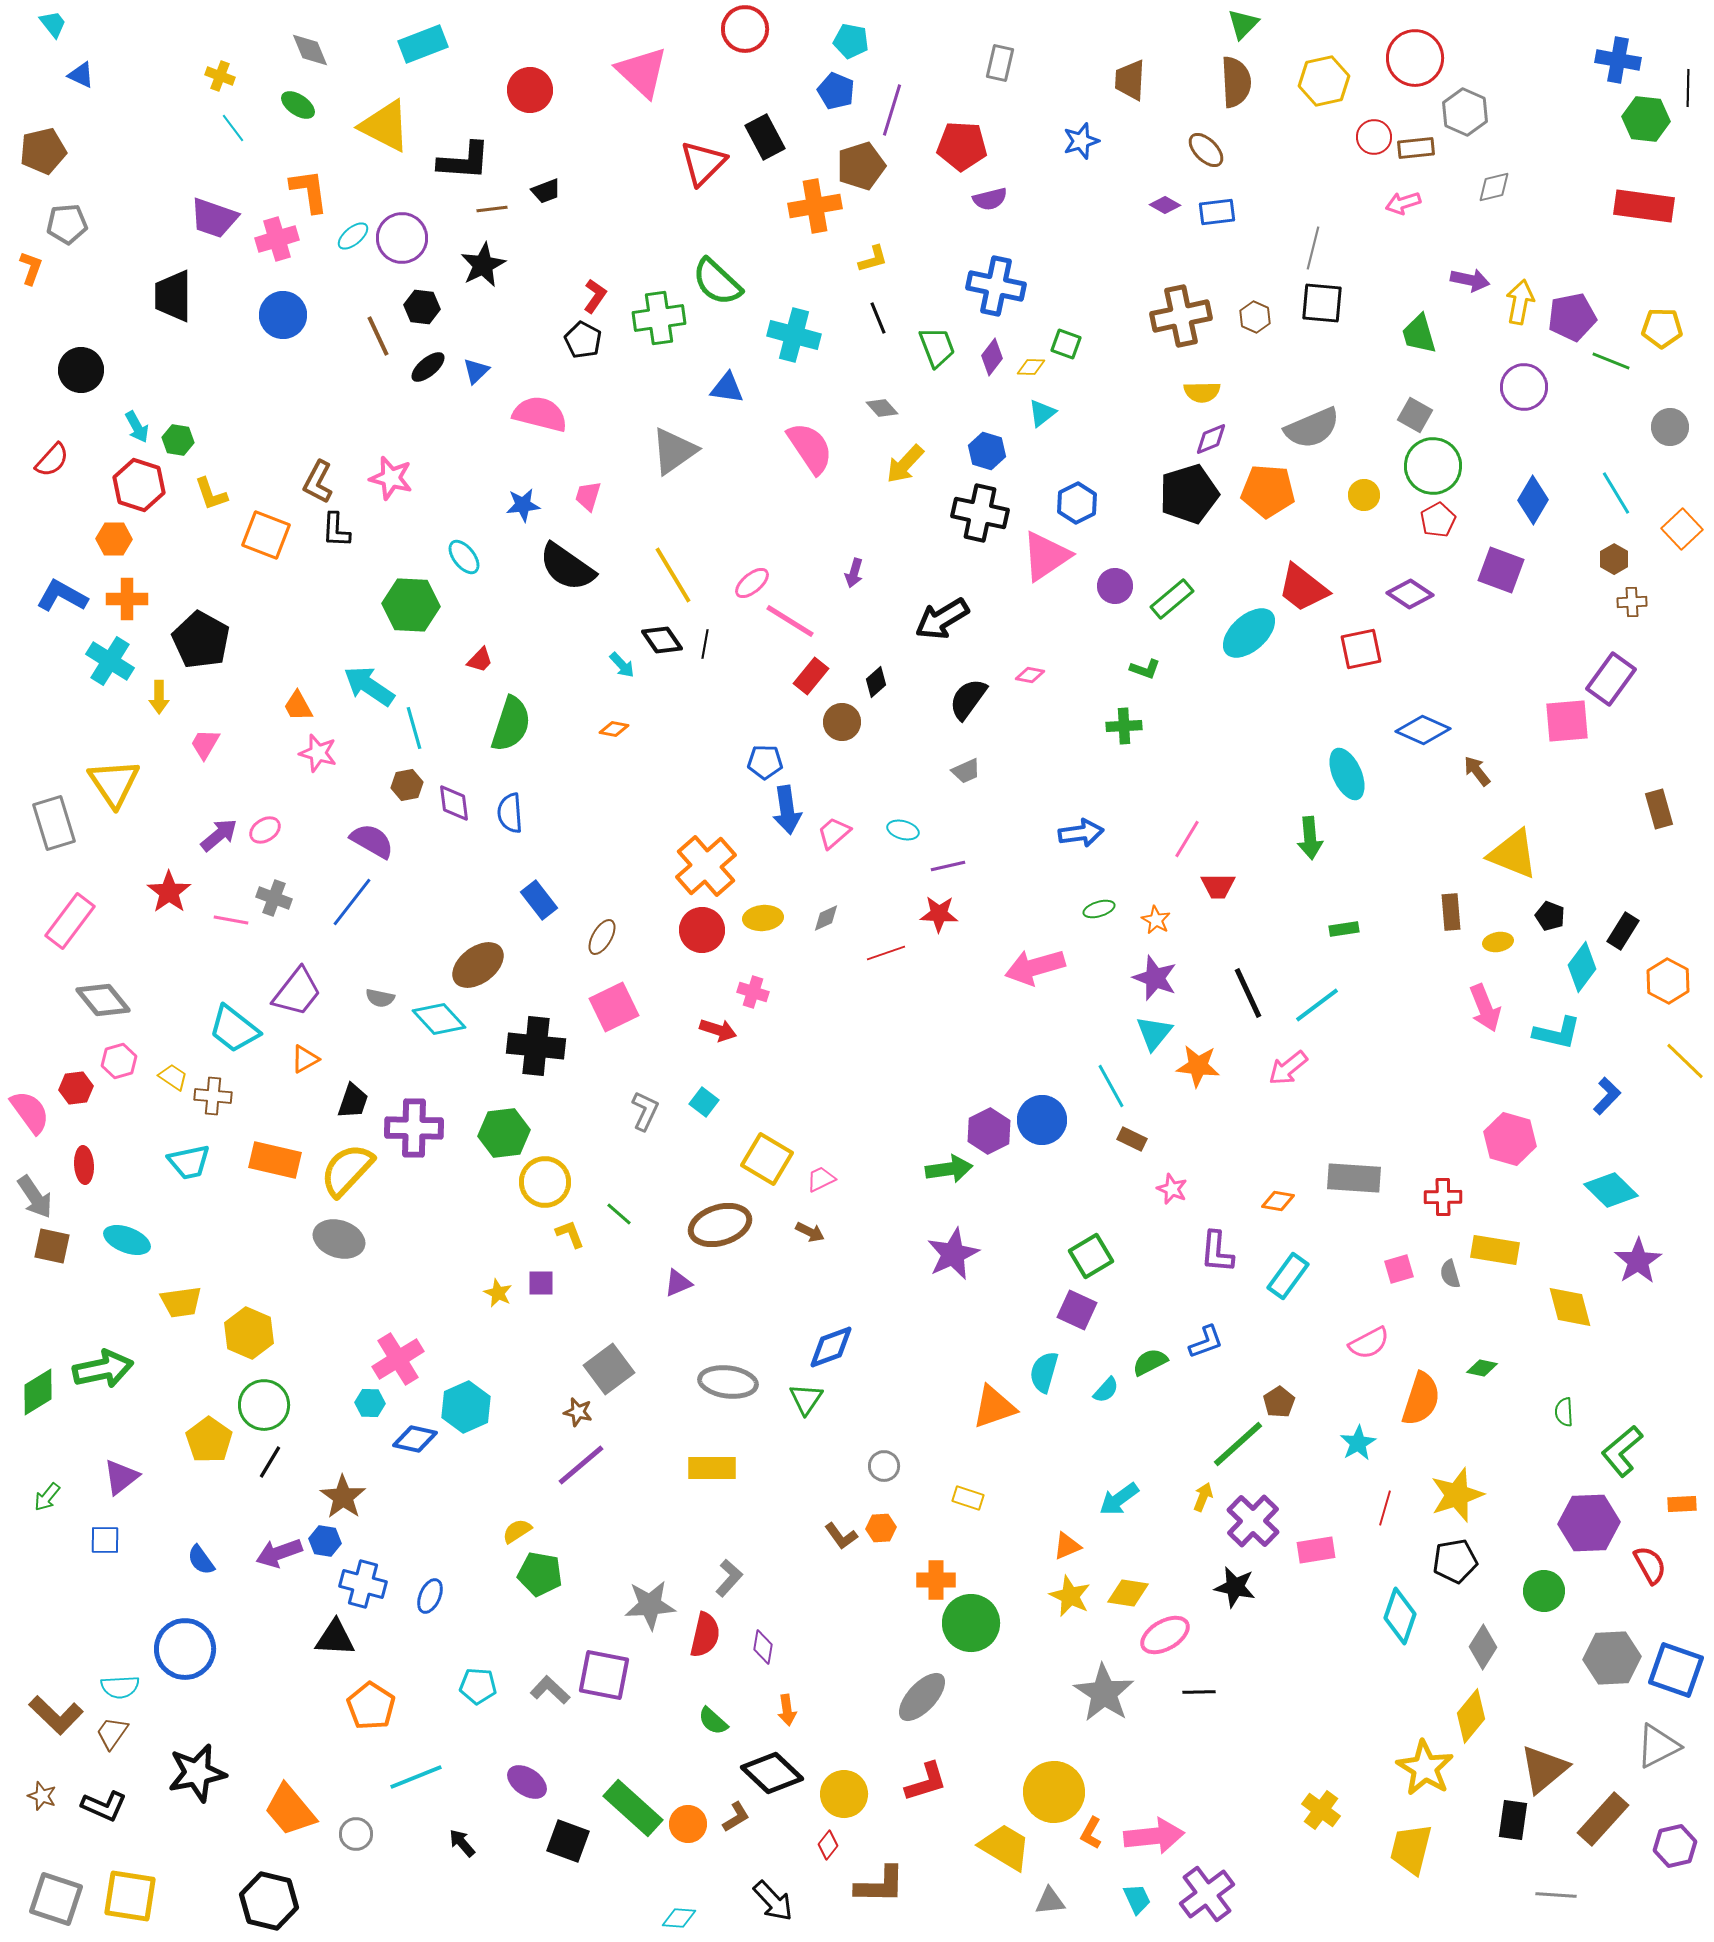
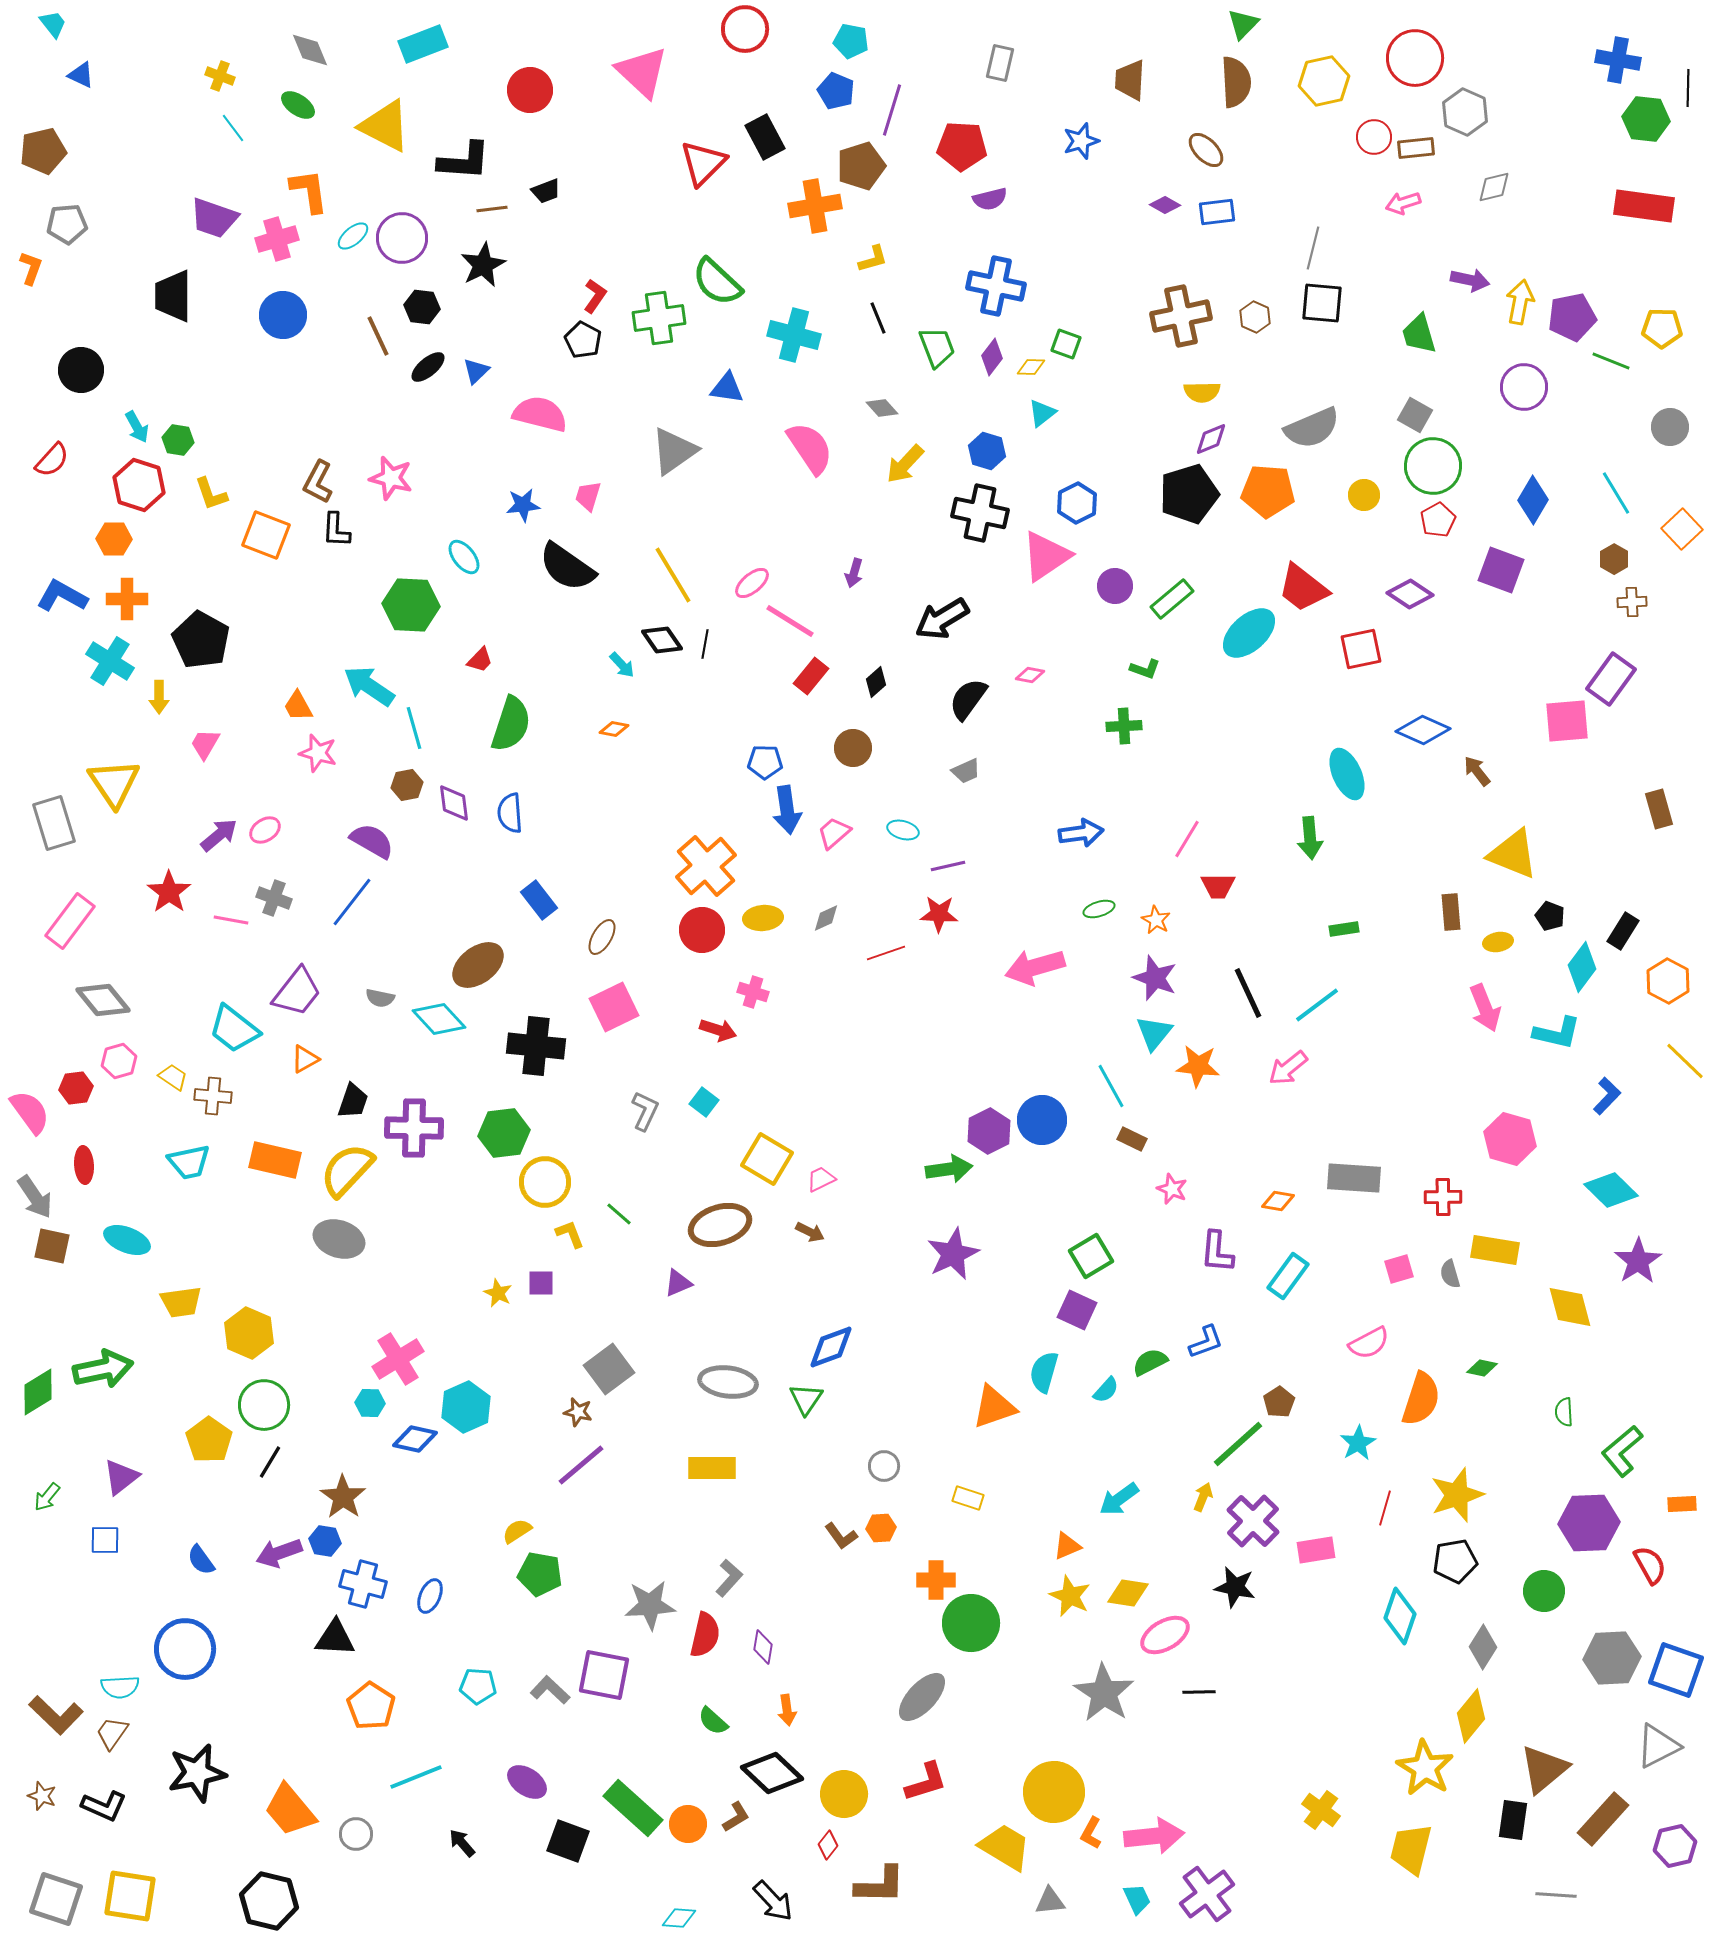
brown circle at (842, 722): moved 11 px right, 26 px down
